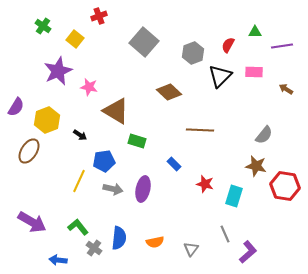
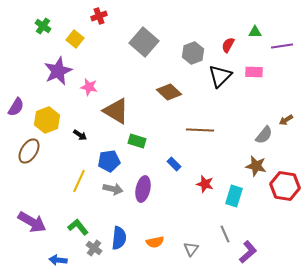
brown arrow: moved 31 px down; rotated 64 degrees counterclockwise
blue pentagon: moved 5 px right
